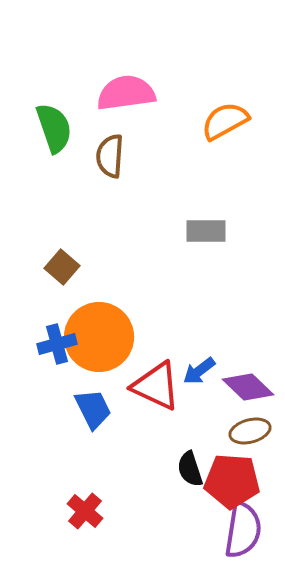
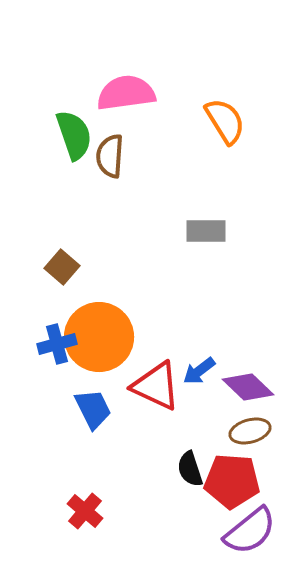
orange semicircle: rotated 87 degrees clockwise
green semicircle: moved 20 px right, 7 px down
purple semicircle: moved 7 px right, 1 px down; rotated 42 degrees clockwise
